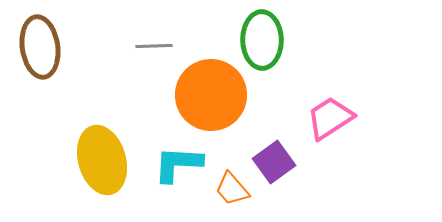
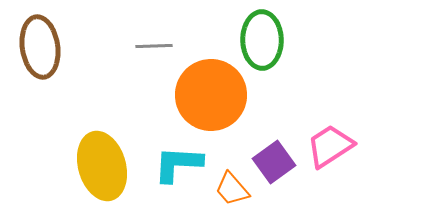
pink trapezoid: moved 28 px down
yellow ellipse: moved 6 px down
